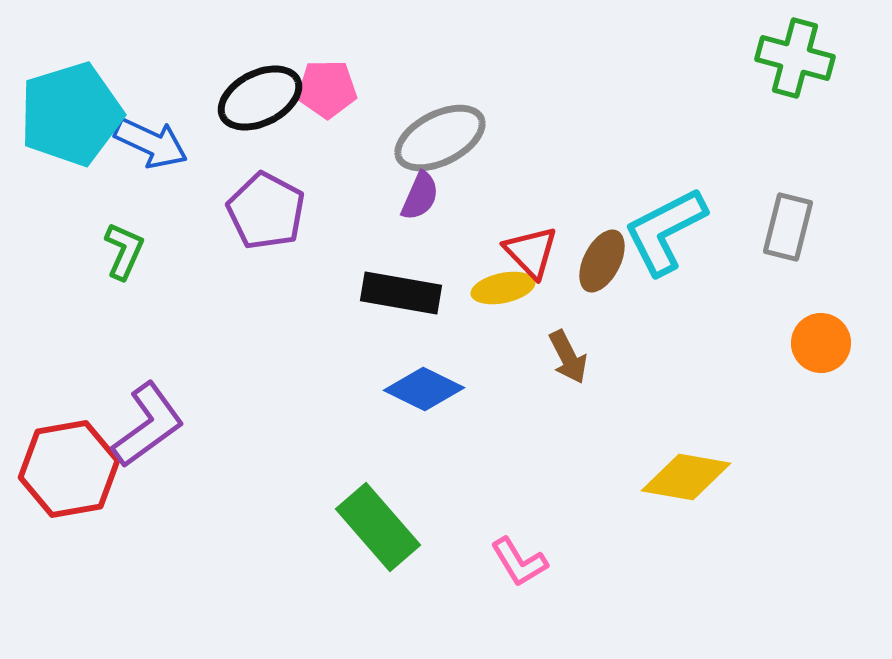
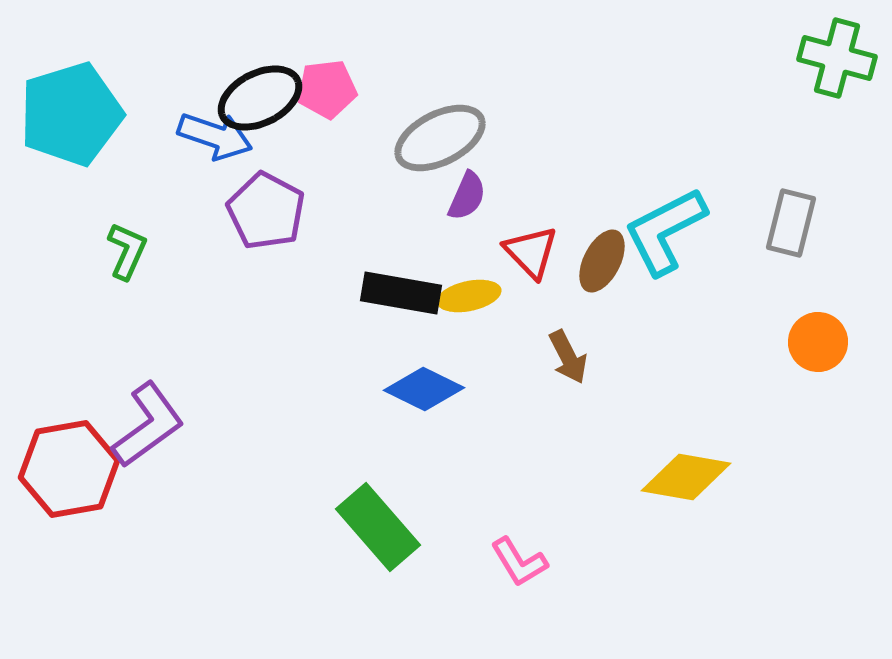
green cross: moved 42 px right
pink pentagon: rotated 6 degrees counterclockwise
blue arrow: moved 64 px right, 7 px up; rotated 6 degrees counterclockwise
purple semicircle: moved 47 px right
gray rectangle: moved 3 px right, 4 px up
green L-shape: moved 3 px right
yellow ellipse: moved 34 px left, 8 px down
orange circle: moved 3 px left, 1 px up
